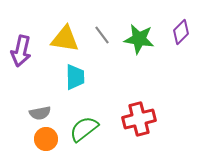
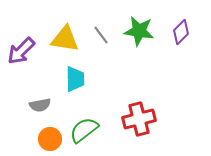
gray line: moved 1 px left
green star: moved 8 px up
purple arrow: rotated 32 degrees clockwise
cyan trapezoid: moved 2 px down
gray semicircle: moved 8 px up
green semicircle: moved 1 px down
orange circle: moved 4 px right
